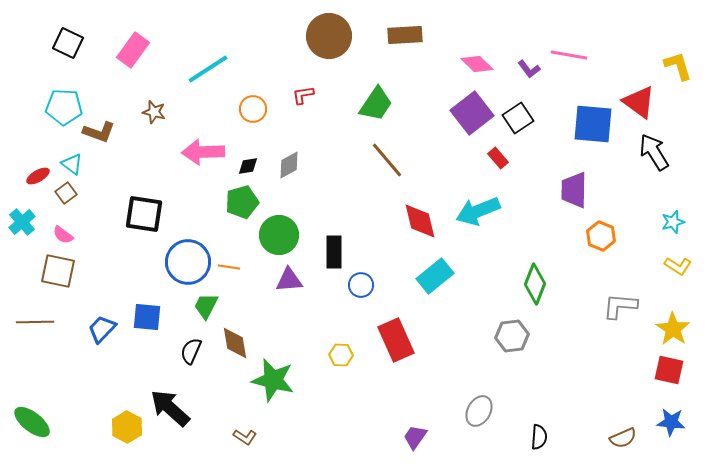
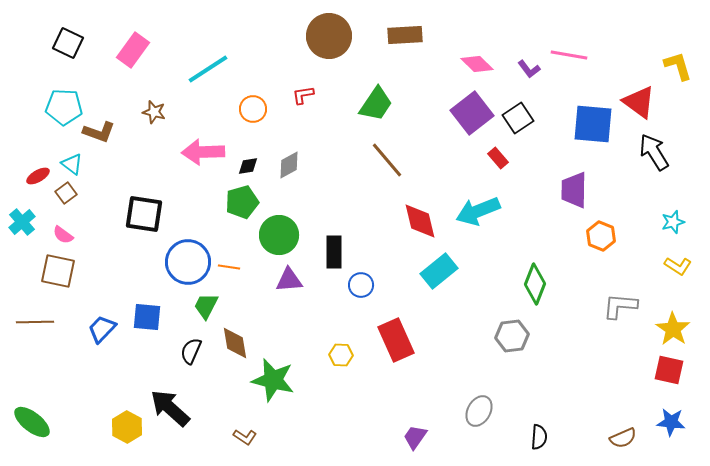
cyan rectangle at (435, 276): moved 4 px right, 5 px up
